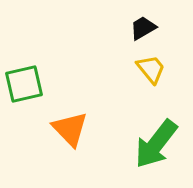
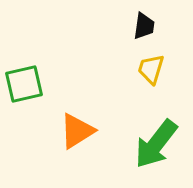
black trapezoid: moved 1 px right, 2 px up; rotated 128 degrees clockwise
yellow trapezoid: rotated 124 degrees counterclockwise
orange triangle: moved 7 px right, 2 px down; rotated 42 degrees clockwise
